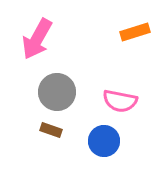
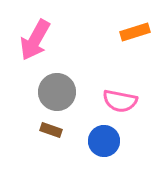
pink arrow: moved 2 px left, 1 px down
